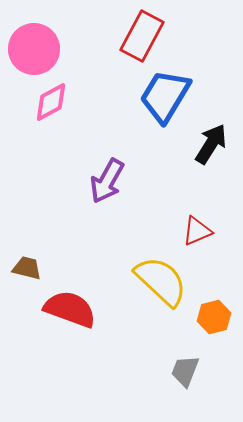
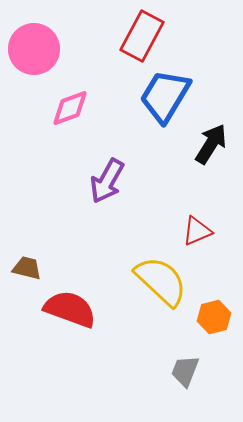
pink diamond: moved 19 px right, 6 px down; rotated 9 degrees clockwise
